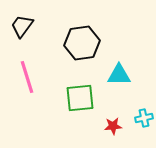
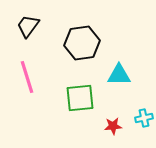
black trapezoid: moved 6 px right
